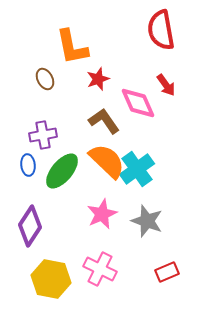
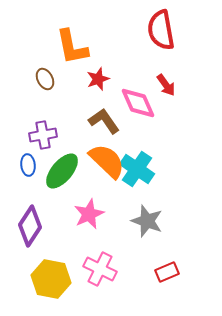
cyan cross: rotated 20 degrees counterclockwise
pink star: moved 13 px left
